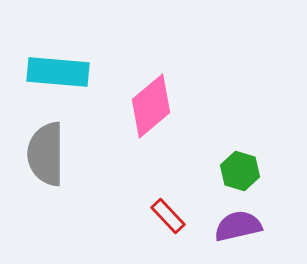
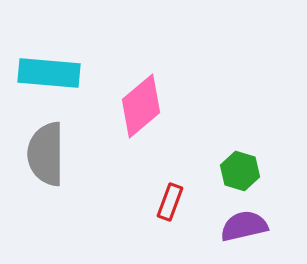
cyan rectangle: moved 9 px left, 1 px down
pink diamond: moved 10 px left
red rectangle: moved 2 px right, 14 px up; rotated 63 degrees clockwise
purple semicircle: moved 6 px right
